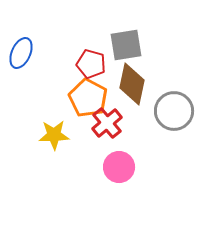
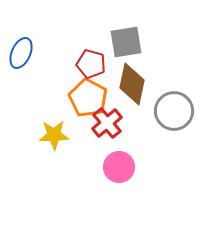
gray square: moved 3 px up
